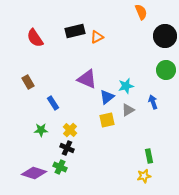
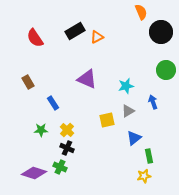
black rectangle: rotated 18 degrees counterclockwise
black circle: moved 4 px left, 4 px up
blue triangle: moved 27 px right, 41 px down
gray triangle: moved 1 px down
yellow cross: moved 3 px left
